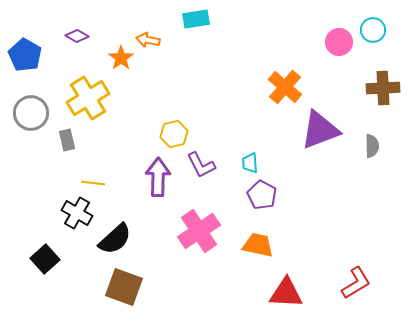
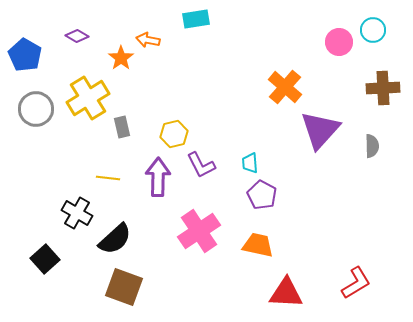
gray circle: moved 5 px right, 4 px up
purple triangle: rotated 27 degrees counterclockwise
gray rectangle: moved 55 px right, 13 px up
yellow line: moved 15 px right, 5 px up
